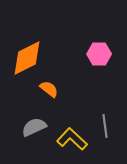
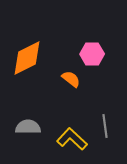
pink hexagon: moved 7 px left
orange semicircle: moved 22 px right, 10 px up
gray semicircle: moved 6 px left; rotated 25 degrees clockwise
